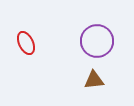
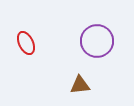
brown triangle: moved 14 px left, 5 px down
